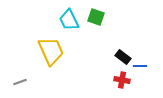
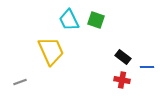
green square: moved 3 px down
blue line: moved 7 px right, 1 px down
